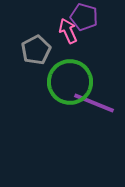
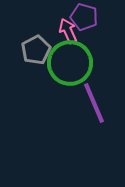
green circle: moved 19 px up
purple line: rotated 45 degrees clockwise
